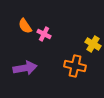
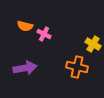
orange semicircle: rotated 42 degrees counterclockwise
orange cross: moved 2 px right, 1 px down
